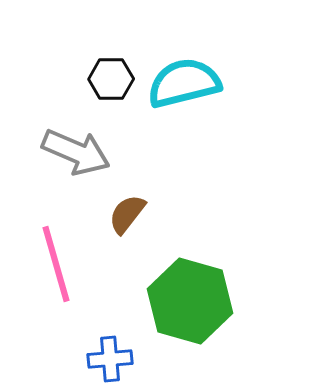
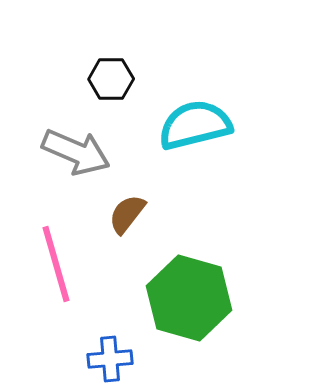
cyan semicircle: moved 11 px right, 42 px down
green hexagon: moved 1 px left, 3 px up
